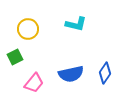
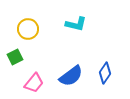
blue semicircle: moved 2 px down; rotated 25 degrees counterclockwise
